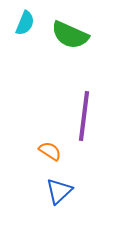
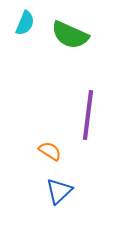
purple line: moved 4 px right, 1 px up
